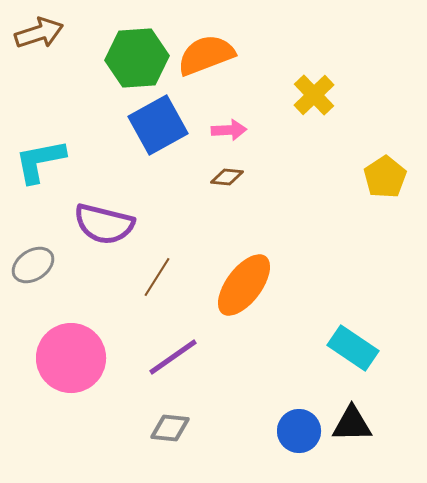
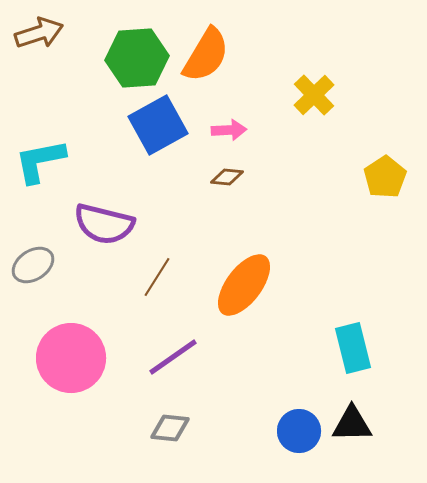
orange semicircle: rotated 142 degrees clockwise
cyan rectangle: rotated 42 degrees clockwise
